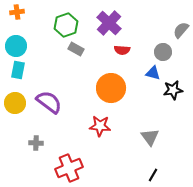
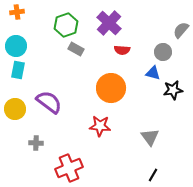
yellow circle: moved 6 px down
